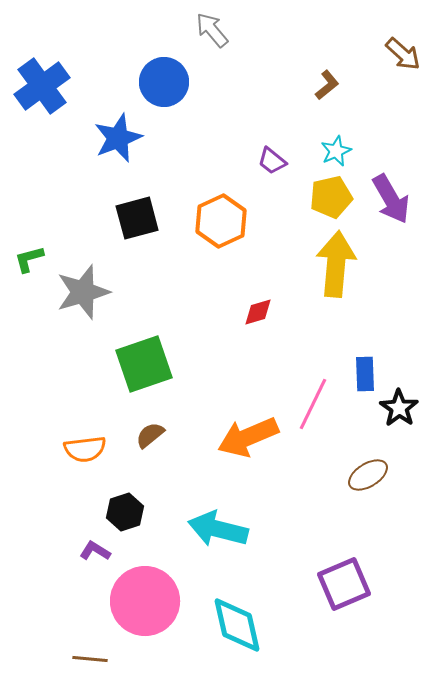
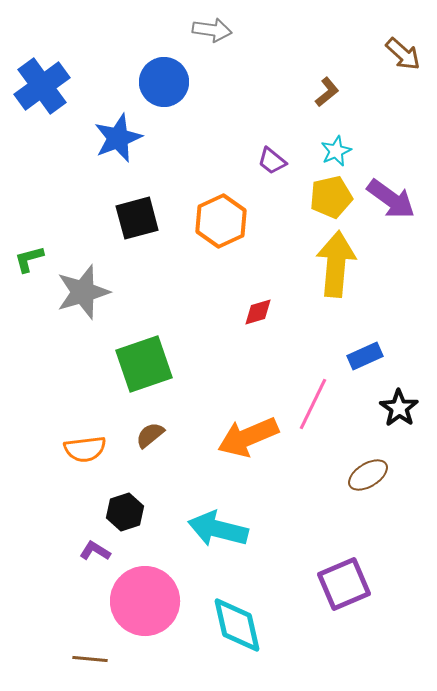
gray arrow: rotated 138 degrees clockwise
brown L-shape: moved 7 px down
purple arrow: rotated 24 degrees counterclockwise
blue rectangle: moved 18 px up; rotated 68 degrees clockwise
